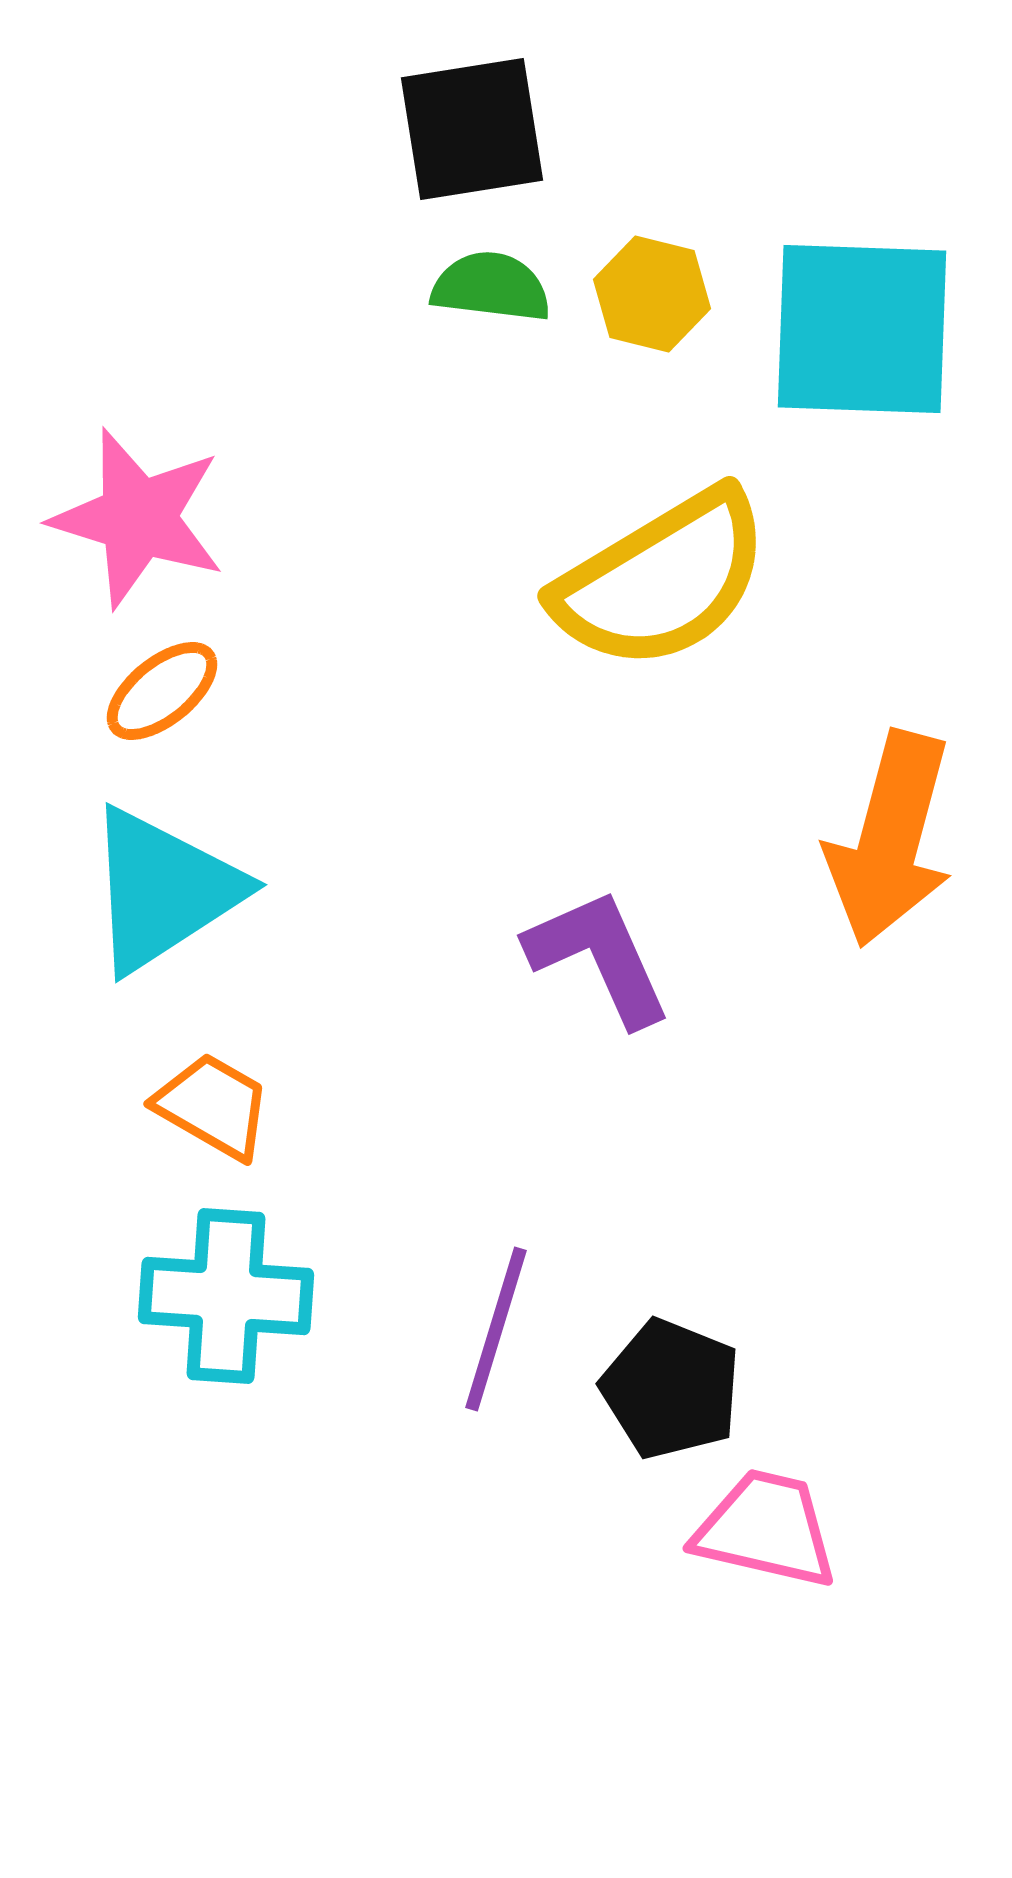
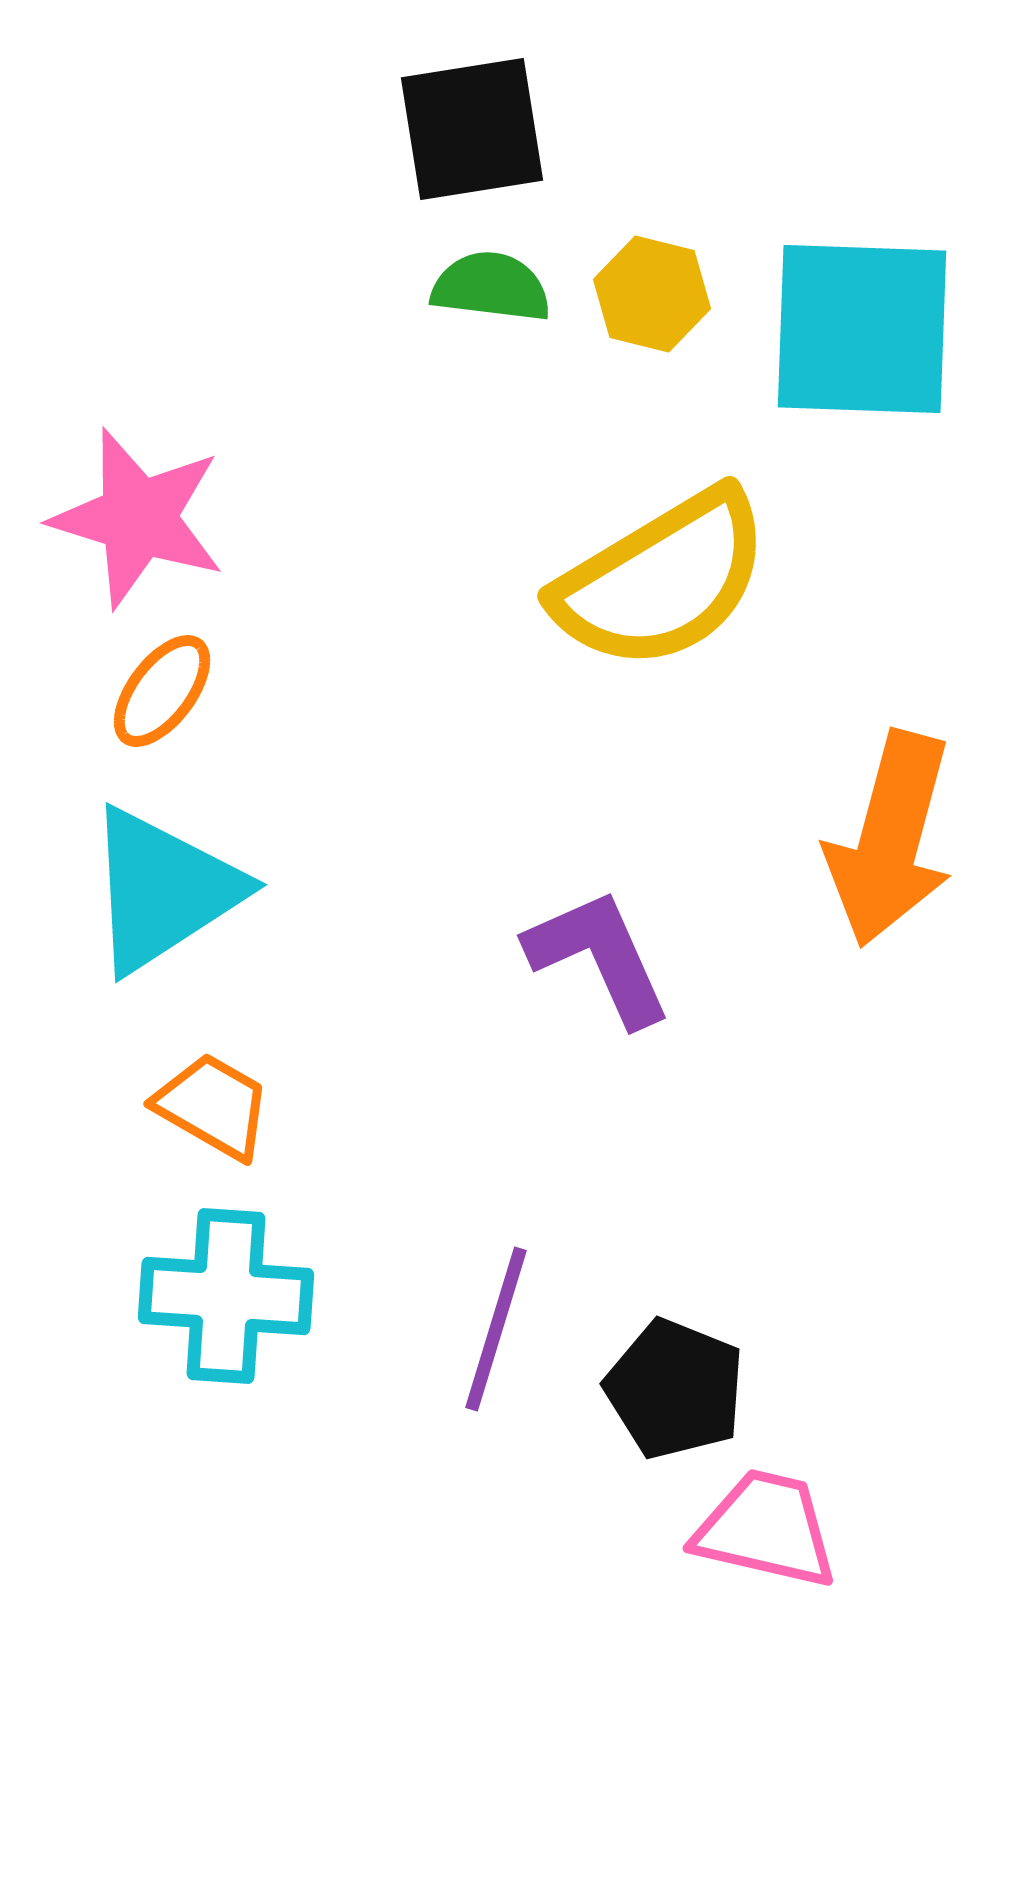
orange ellipse: rotated 14 degrees counterclockwise
black pentagon: moved 4 px right
